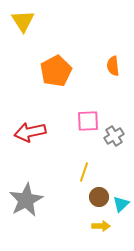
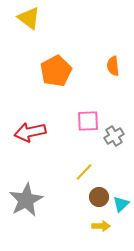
yellow triangle: moved 6 px right, 3 px up; rotated 20 degrees counterclockwise
yellow line: rotated 24 degrees clockwise
